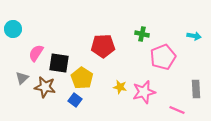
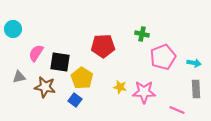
cyan arrow: moved 27 px down
black square: moved 1 px right, 1 px up
gray triangle: moved 3 px left, 1 px up; rotated 32 degrees clockwise
pink star: rotated 15 degrees clockwise
